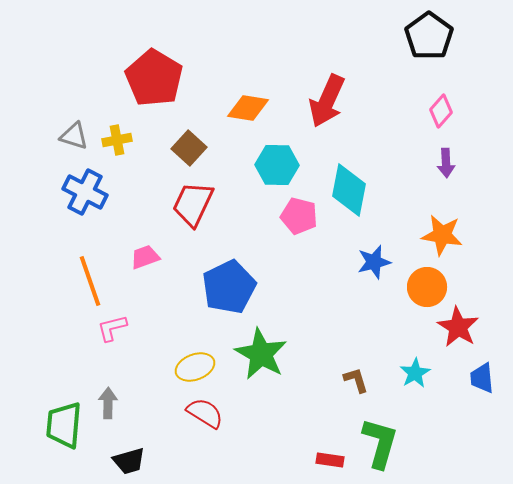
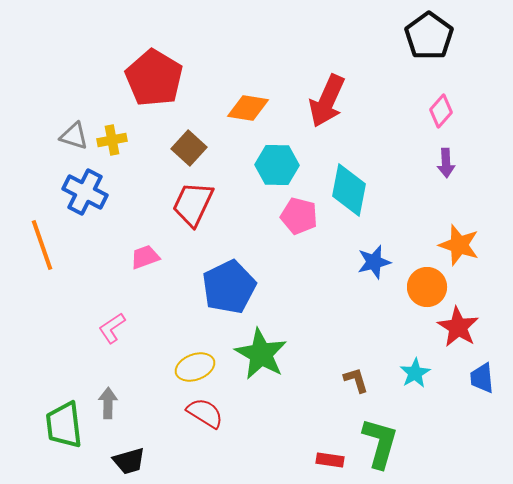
yellow cross: moved 5 px left
orange star: moved 17 px right, 10 px down; rotated 9 degrees clockwise
orange line: moved 48 px left, 36 px up
pink L-shape: rotated 20 degrees counterclockwise
green trapezoid: rotated 12 degrees counterclockwise
